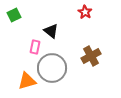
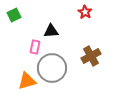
black triangle: rotated 42 degrees counterclockwise
